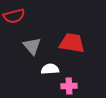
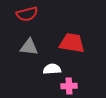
red semicircle: moved 13 px right, 2 px up
gray triangle: moved 3 px left, 1 px down; rotated 42 degrees counterclockwise
white semicircle: moved 2 px right
